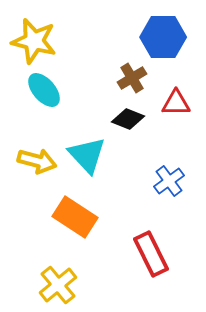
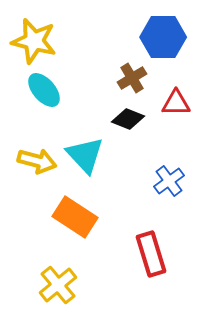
cyan triangle: moved 2 px left
red rectangle: rotated 9 degrees clockwise
